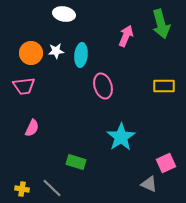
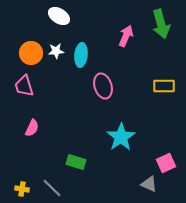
white ellipse: moved 5 px left, 2 px down; rotated 20 degrees clockwise
pink trapezoid: rotated 80 degrees clockwise
